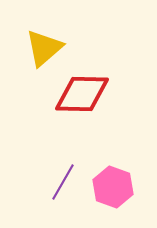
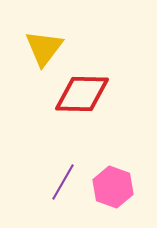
yellow triangle: rotated 12 degrees counterclockwise
